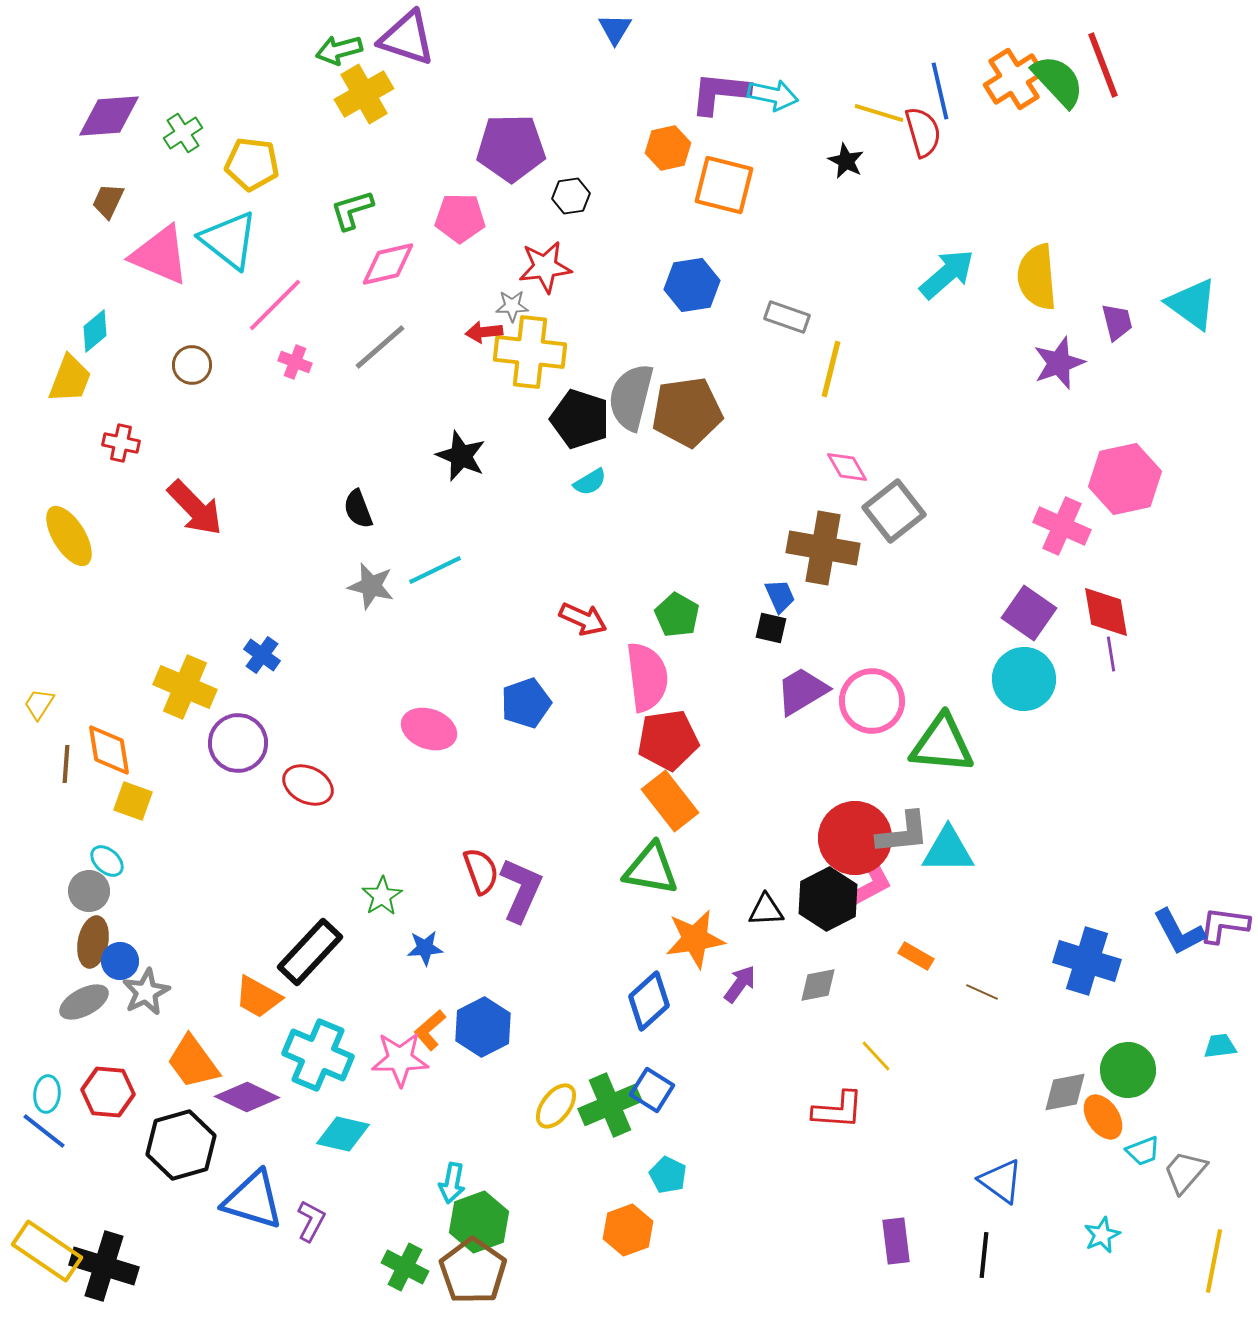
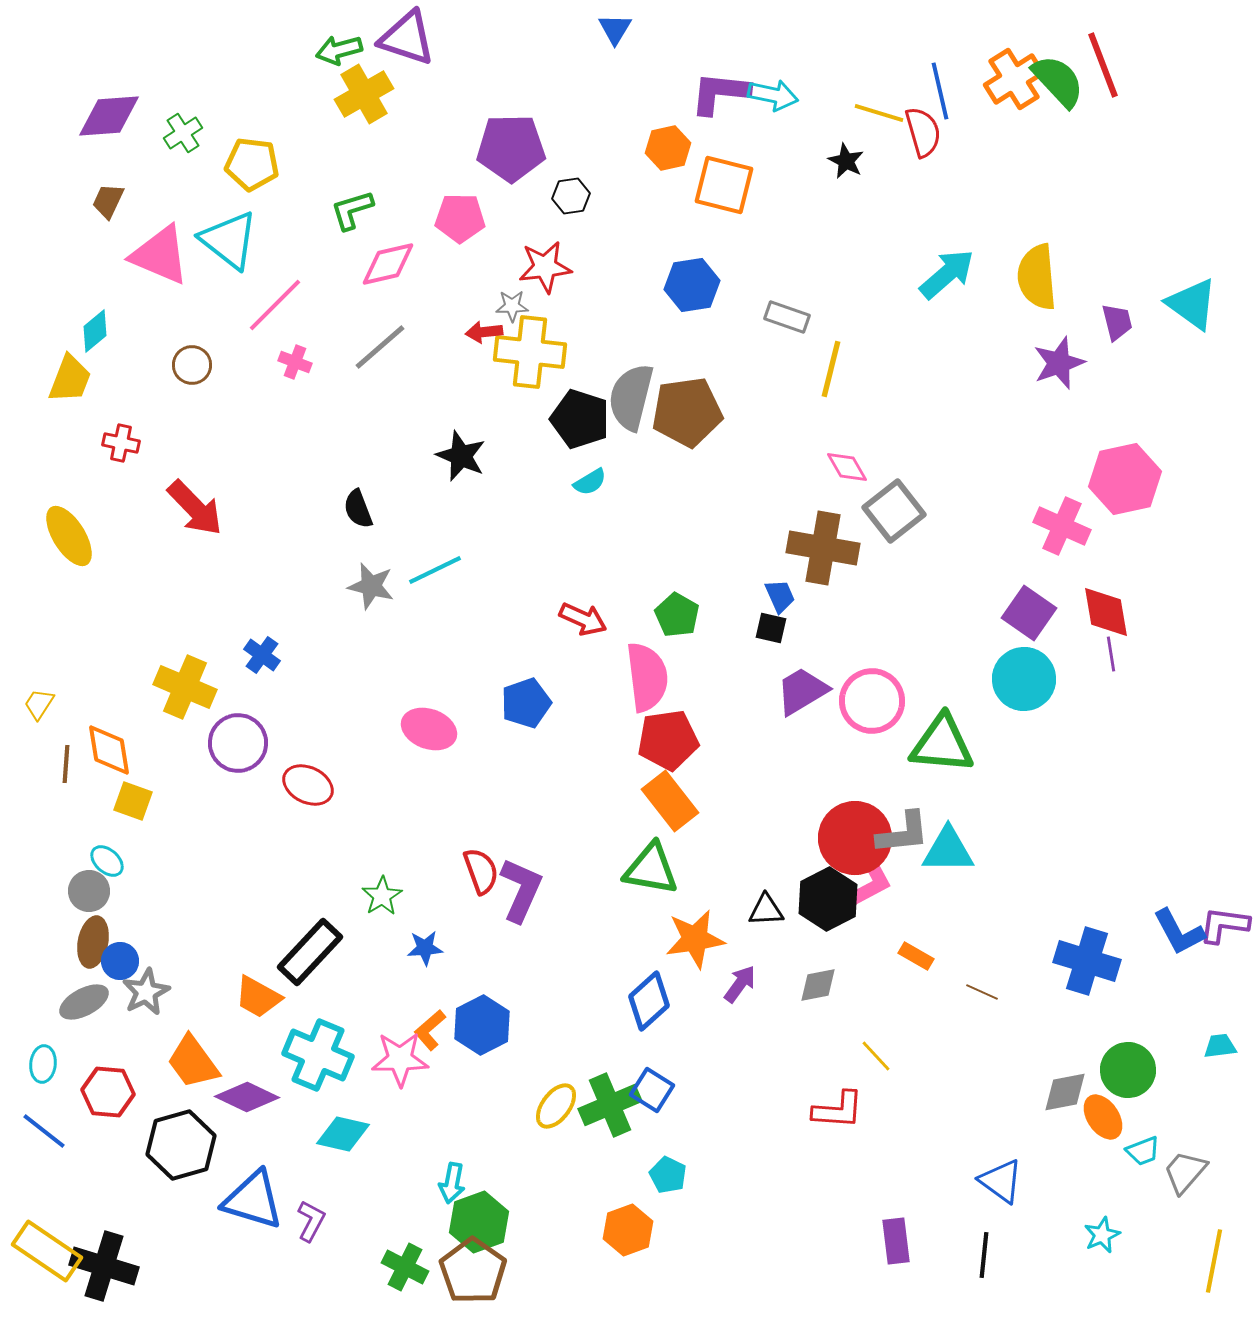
blue hexagon at (483, 1027): moved 1 px left, 2 px up
cyan ellipse at (47, 1094): moved 4 px left, 30 px up
